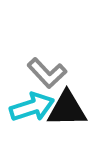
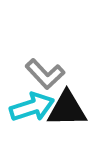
gray L-shape: moved 2 px left, 1 px down
